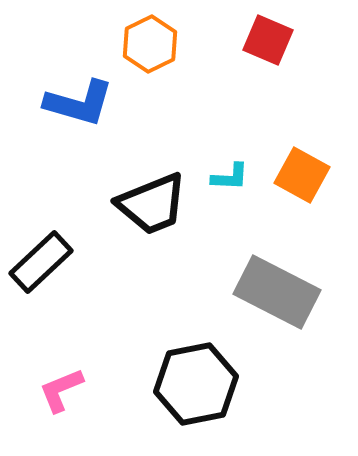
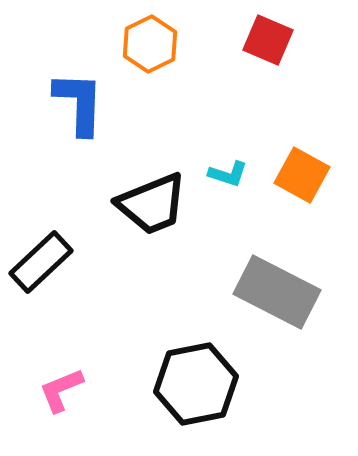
blue L-shape: rotated 104 degrees counterclockwise
cyan L-shape: moved 2 px left, 3 px up; rotated 15 degrees clockwise
